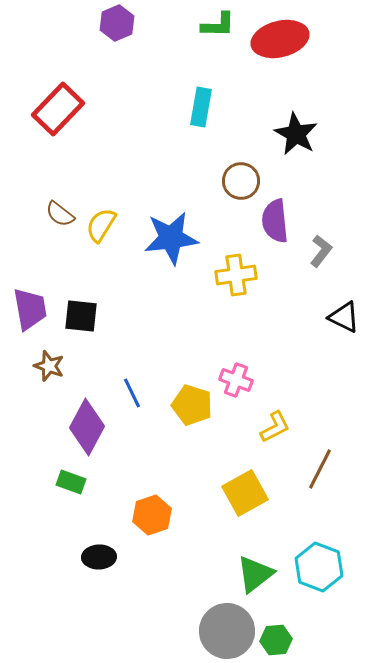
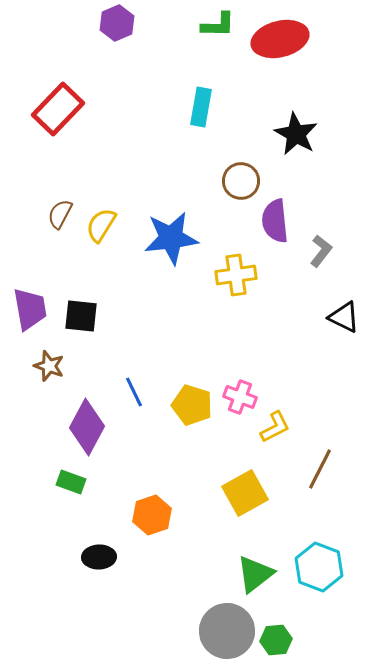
brown semicircle: rotated 80 degrees clockwise
pink cross: moved 4 px right, 17 px down
blue line: moved 2 px right, 1 px up
